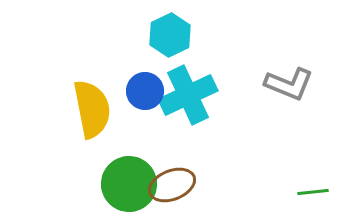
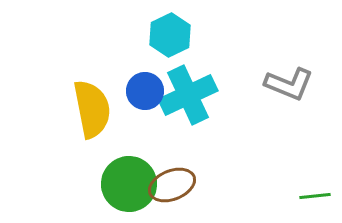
green line: moved 2 px right, 4 px down
